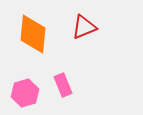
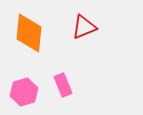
orange diamond: moved 4 px left, 1 px up
pink hexagon: moved 1 px left, 1 px up
